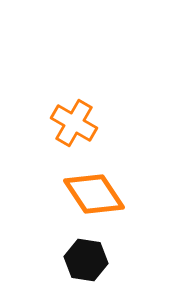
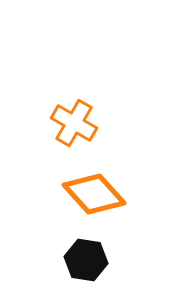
orange diamond: rotated 8 degrees counterclockwise
